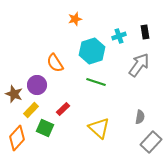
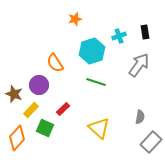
purple circle: moved 2 px right
